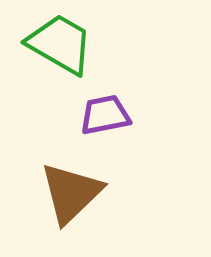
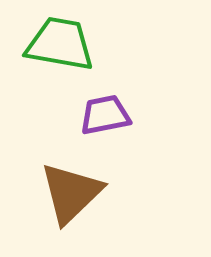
green trapezoid: rotated 20 degrees counterclockwise
